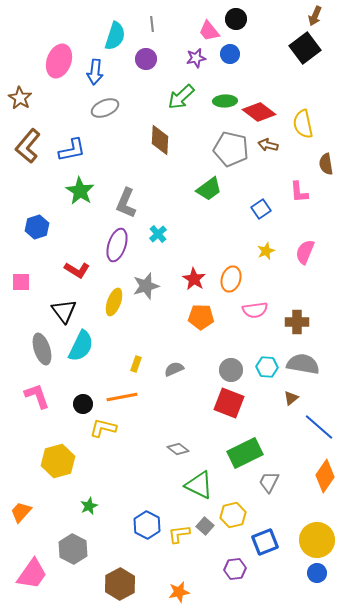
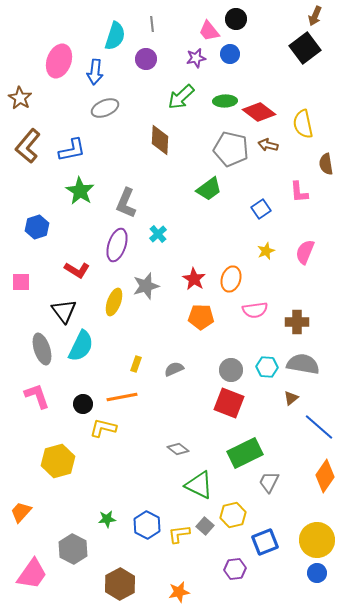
green star at (89, 506): moved 18 px right, 13 px down; rotated 18 degrees clockwise
